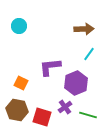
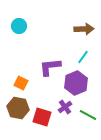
cyan line: moved 6 px left, 3 px down
brown hexagon: moved 1 px right, 2 px up
green line: rotated 12 degrees clockwise
